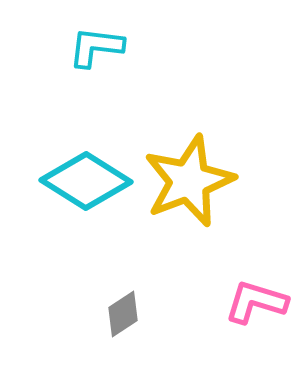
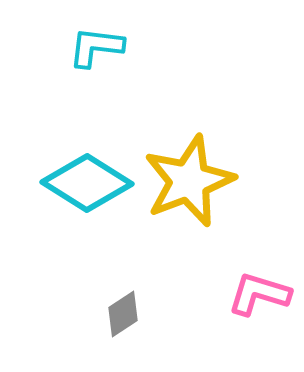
cyan diamond: moved 1 px right, 2 px down
pink L-shape: moved 3 px right, 8 px up
